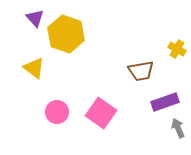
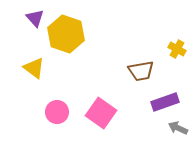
gray arrow: rotated 42 degrees counterclockwise
